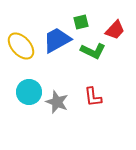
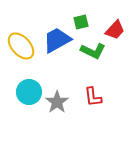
gray star: rotated 15 degrees clockwise
